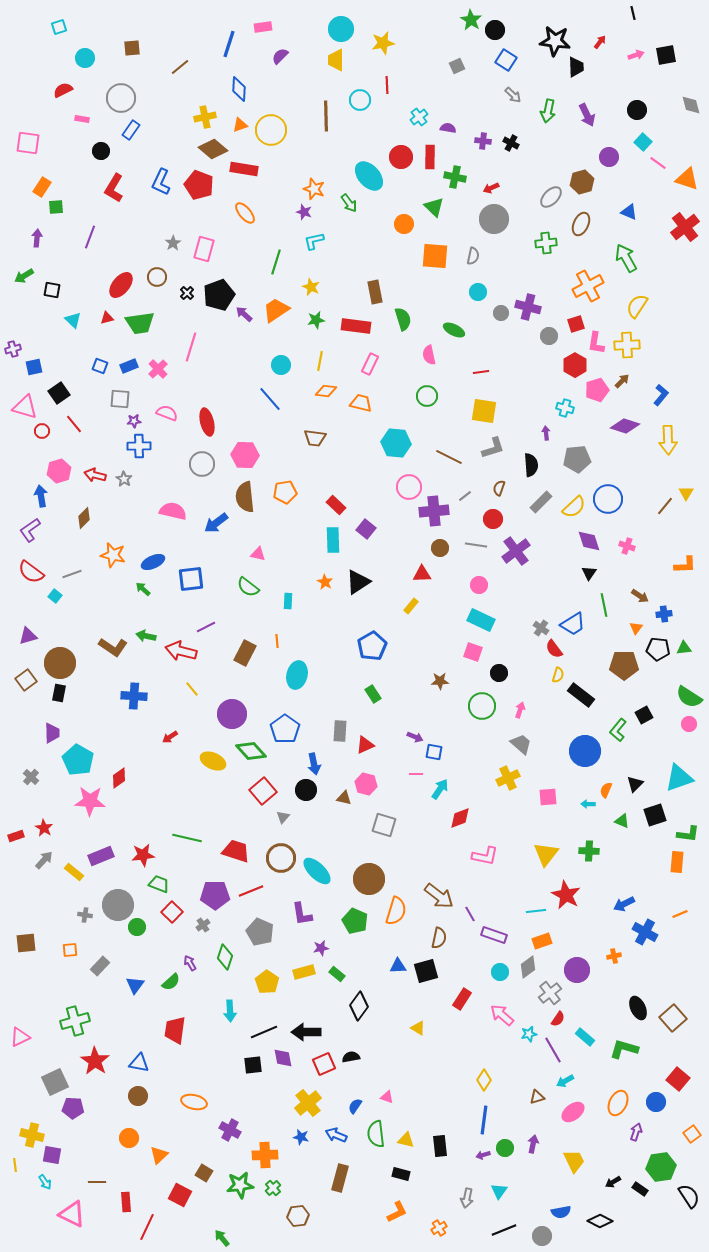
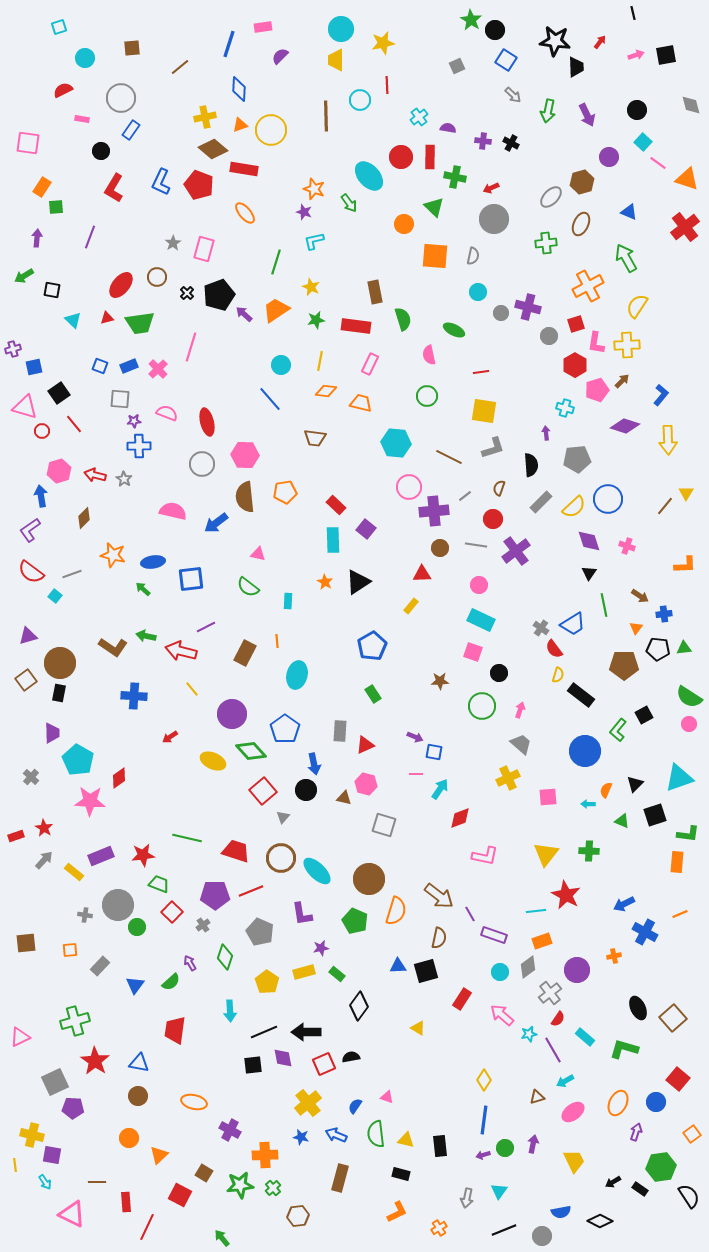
blue ellipse at (153, 562): rotated 15 degrees clockwise
